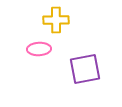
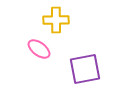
pink ellipse: rotated 40 degrees clockwise
